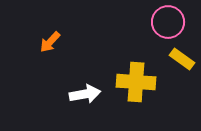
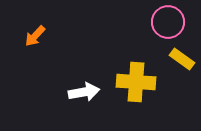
orange arrow: moved 15 px left, 6 px up
white arrow: moved 1 px left, 2 px up
